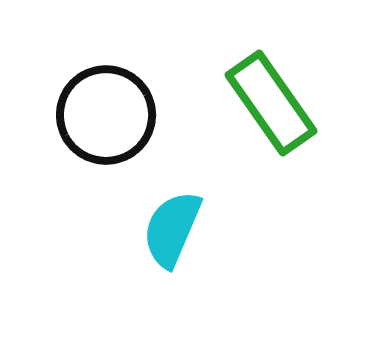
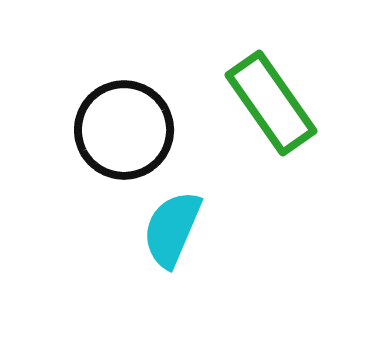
black circle: moved 18 px right, 15 px down
